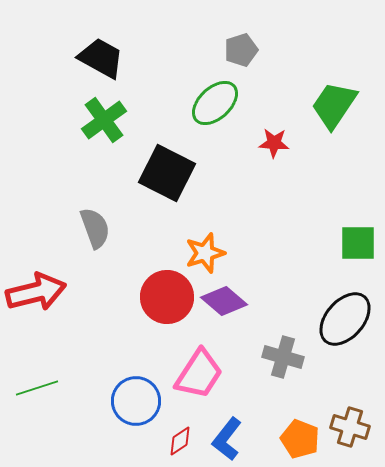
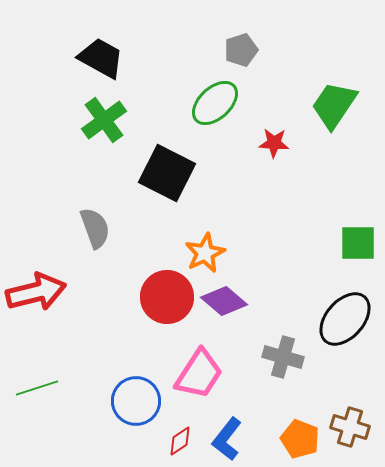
orange star: rotated 9 degrees counterclockwise
